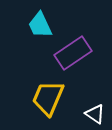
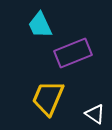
purple rectangle: rotated 12 degrees clockwise
